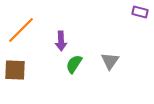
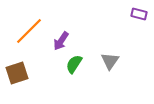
purple rectangle: moved 1 px left, 2 px down
orange line: moved 8 px right, 1 px down
purple arrow: rotated 36 degrees clockwise
brown square: moved 2 px right, 3 px down; rotated 20 degrees counterclockwise
